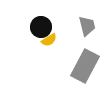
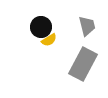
gray rectangle: moved 2 px left, 2 px up
